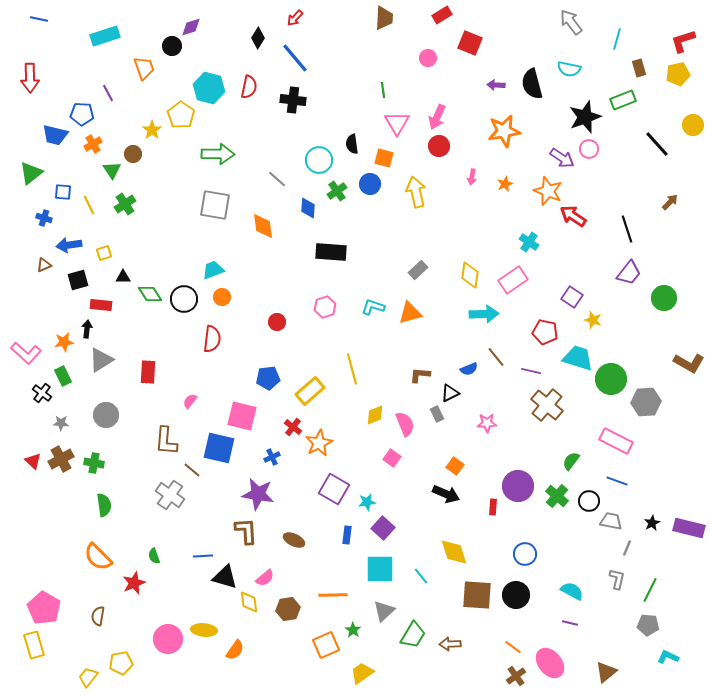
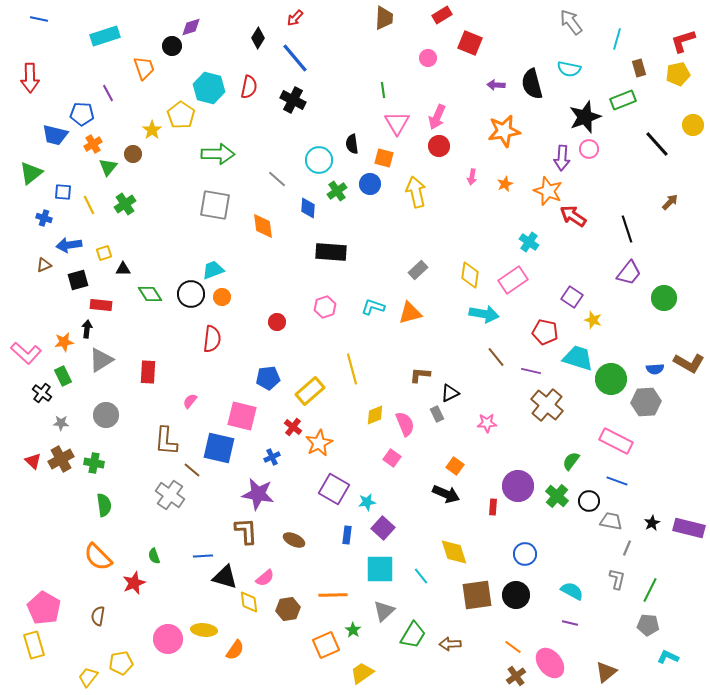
black cross at (293, 100): rotated 20 degrees clockwise
purple arrow at (562, 158): rotated 60 degrees clockwise
green triangle at (112, 170): moved 4 px left, 3 px up; rotated 12 degrees clockwise
black triangle at (123, 277): moved 8 px up
black circle at (184, 299): moved 7 px right, 5 px up
cyan arrow at (484, 314): rotated 12 degrees clockwise
blue semicircle at (469, 369): moved 186 px right; rotated 18 degrees clockwise
brown square at (477, 595): rotated 12 degrees counterclockwise
